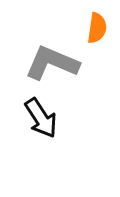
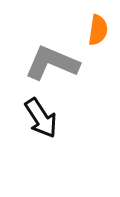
orange semicircle: moved 1 px right, 2 px down
